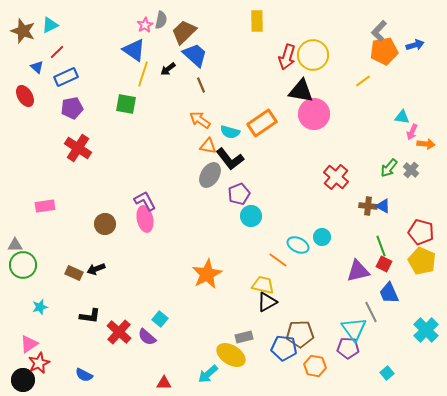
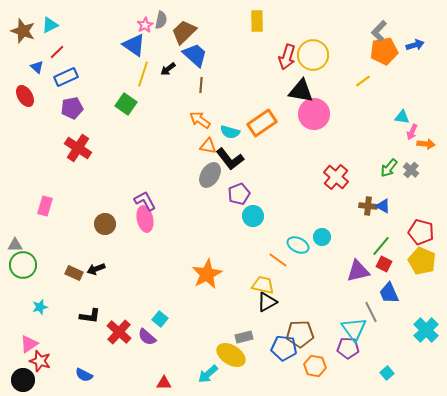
blue triangle at (134, 50): moved 5 px up
brown line at (201, 85): rotated 28 degrees clockwise
green square at (126, 104): rotated 25 degrees clockwise
pink rectangle at (45, 206): rotated 66 degrees counterclockwise
cyan circle at (251, 216): moved 2 px right
green line at (381, 246): rotated 60 degrees clockwise
red star at (39, 363): moved 1 px right, 2 px up; rotated 30 degrees counterclockwise
